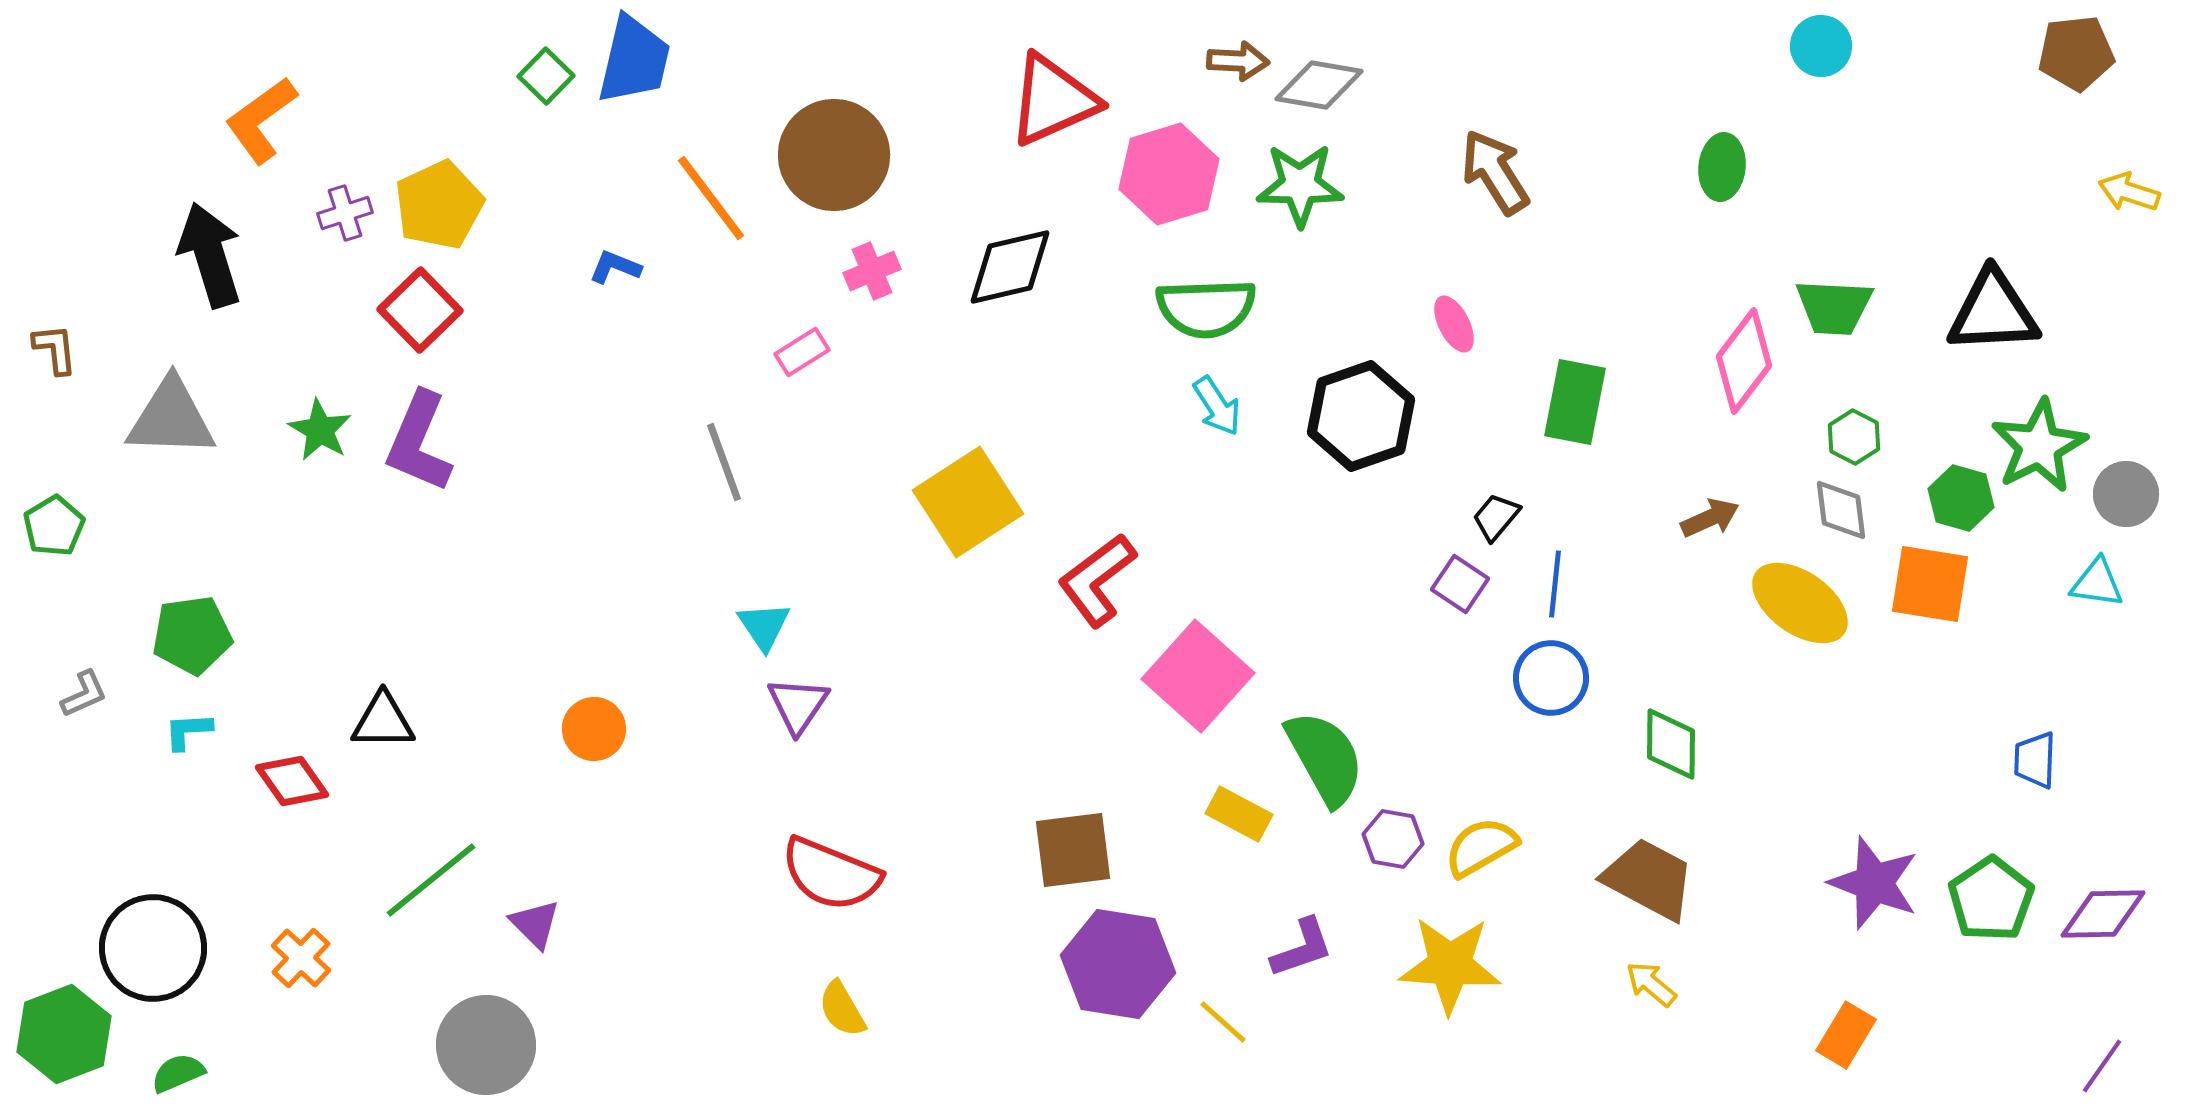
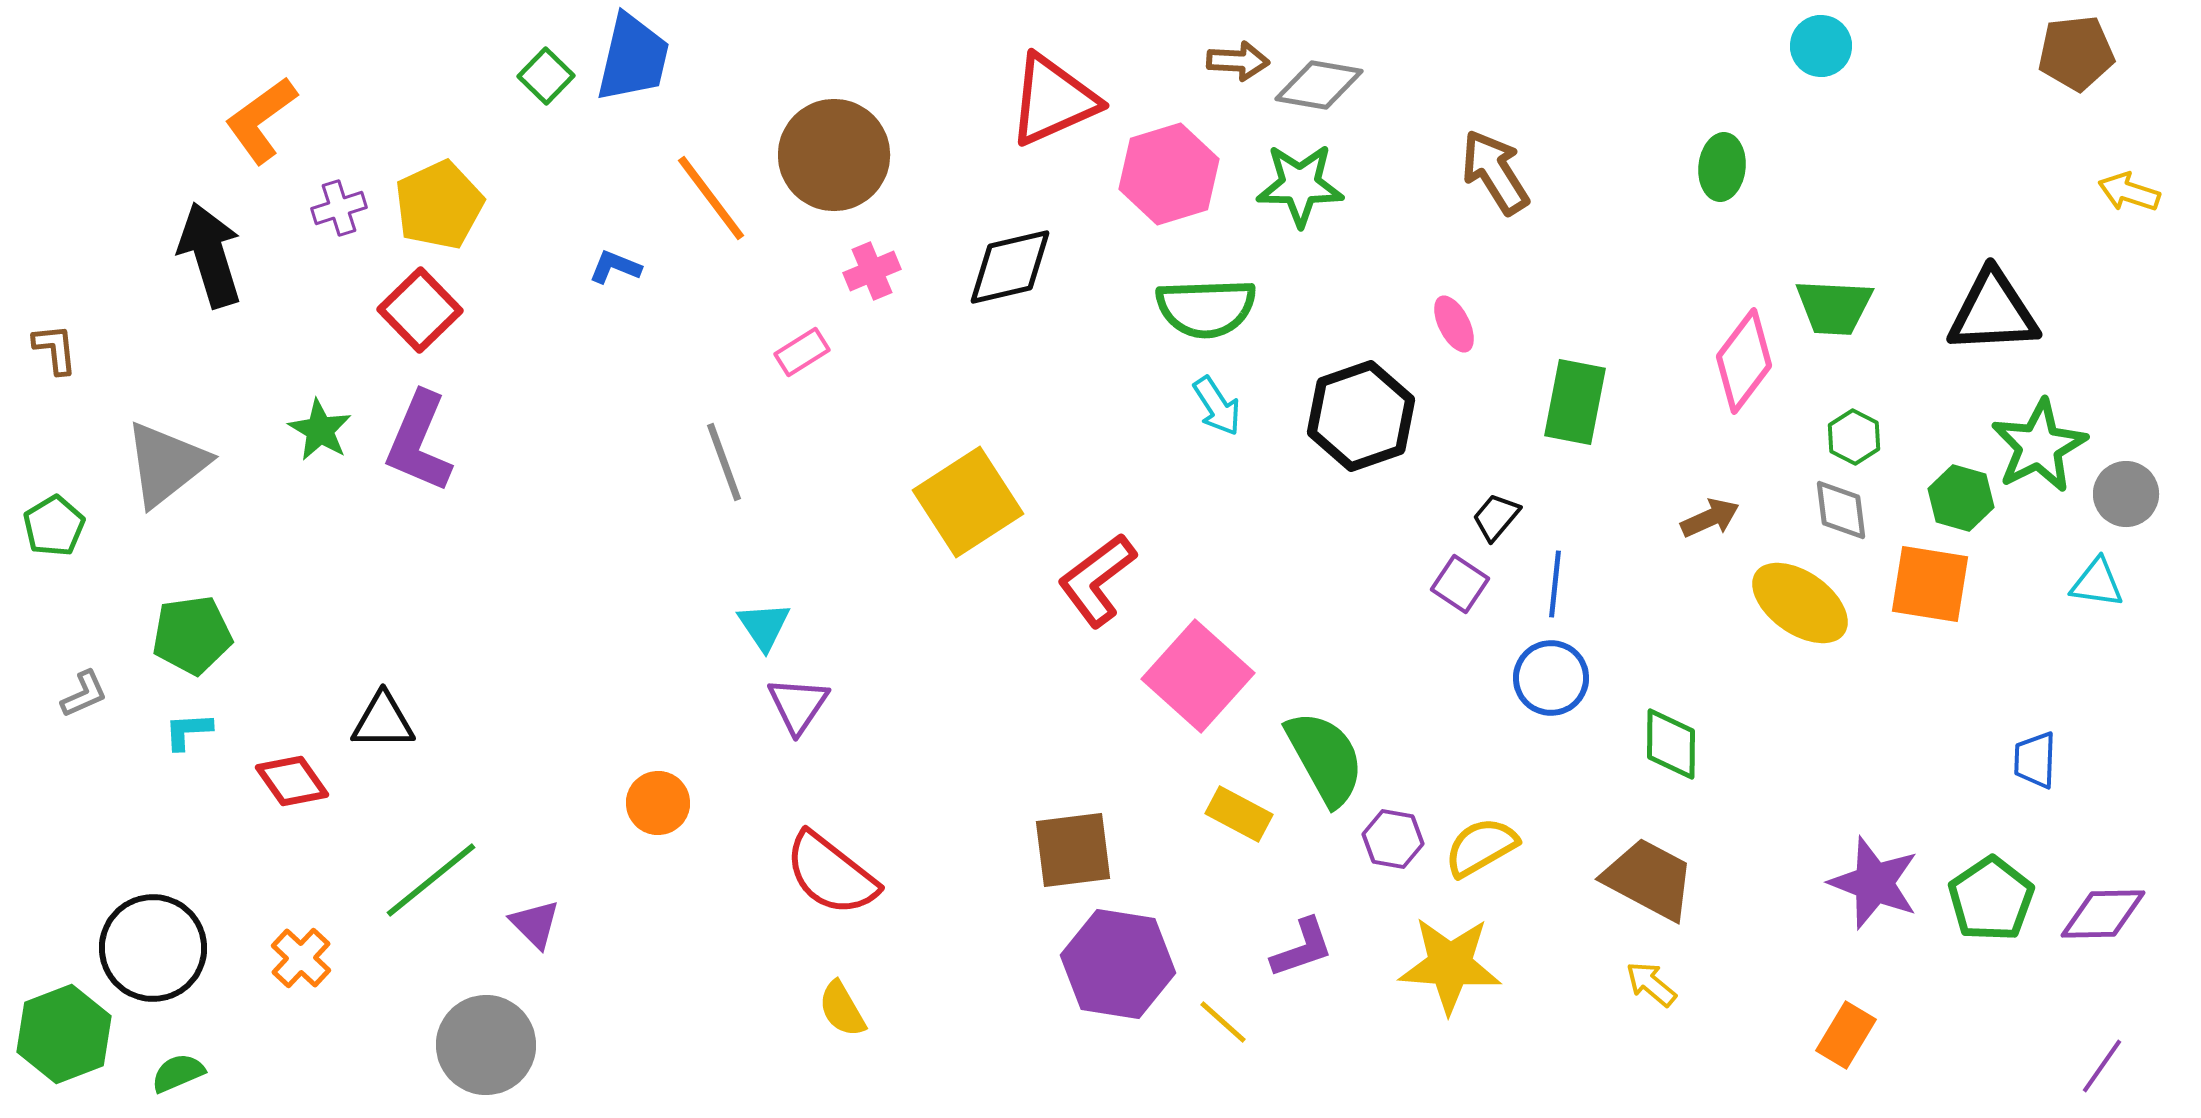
blue trapezoid at (634, 60): moved 1 px left, 2 px up
purple cross at (345, 213): moved 6 px left, 5 px up
gray triangle at (171, 418): moved 5 px left, 46 px down; rotated 40 degrees counterclockwise
orange circle at (594, 729): moved 64 px right, 74 px down
red semicircle at (831, 874): rotated 16 degrees clockwise
